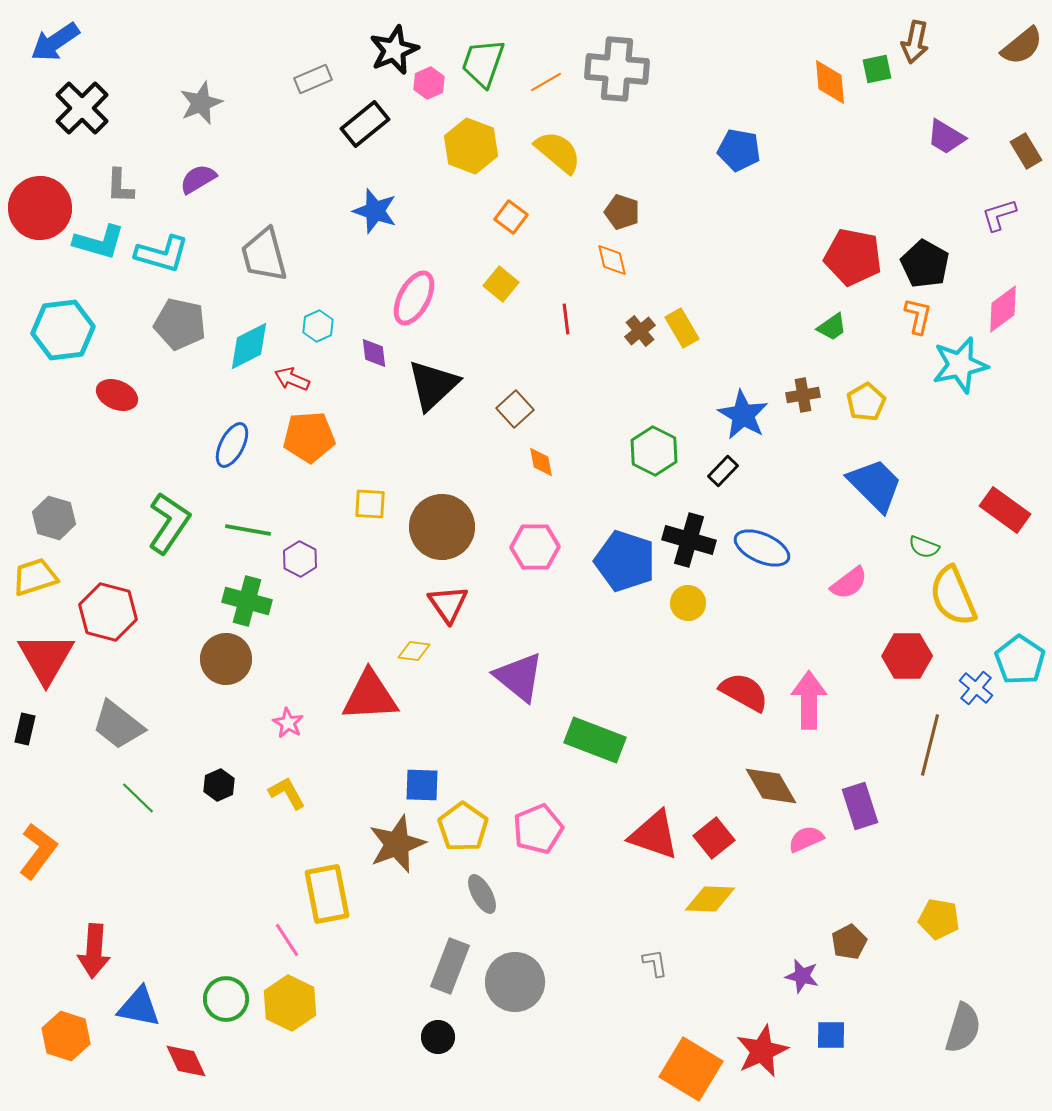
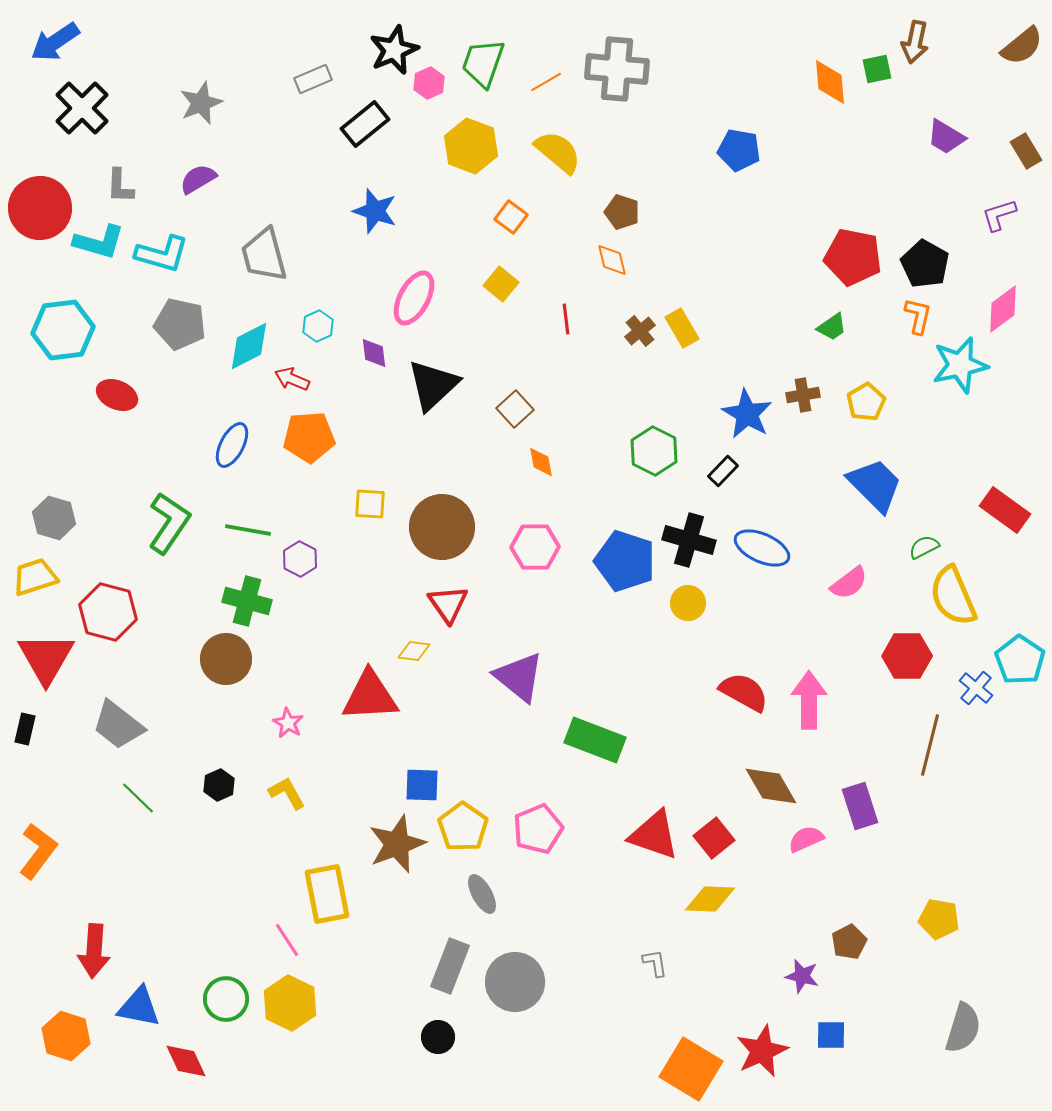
blue star at (743, 415): moved 4 px right, 1 px up
green semicircle at (924, 547): rotated 132 degrees clockwise
